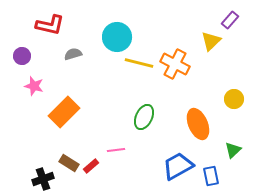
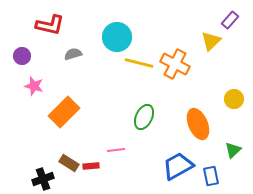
red rectangle: rotated 35 degrees clockwise
